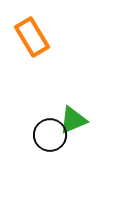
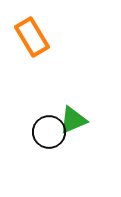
black circle: moved 1 px left, 3 px up
